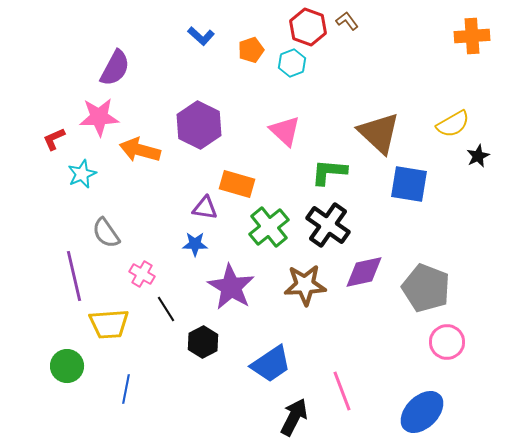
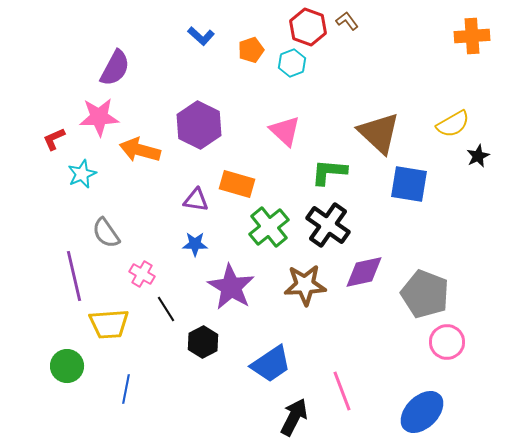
purple triangle: moved 9 px left, 8 px up
gray pentagon: moved 1 px left, 6 px down
